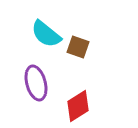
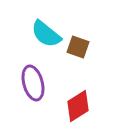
purple ellipse: moved 3 px left
